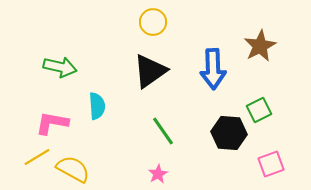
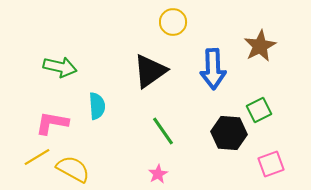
yellow circle: moved 20 px right
